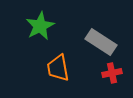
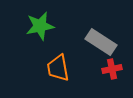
green star: rotated 16 degrees clockwise
red cross: moved 4 px up
